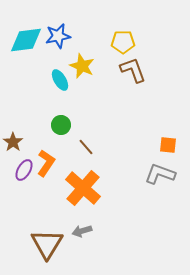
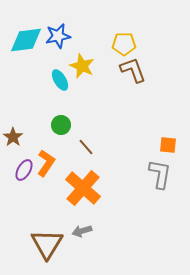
yellow pentagon: moved 1 px right, 2 px down
brown star: moved 5 px up
gray L-shape: rotated 80 degrees clockwise
